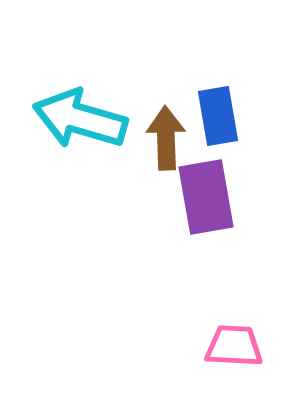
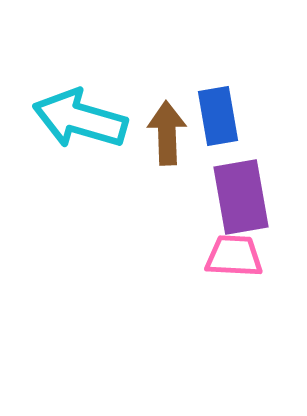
brown arrow: moved 1 px right, 5 px up
purple rectangle: moved 35 px right
pink trapezoid: moved 90 px up
